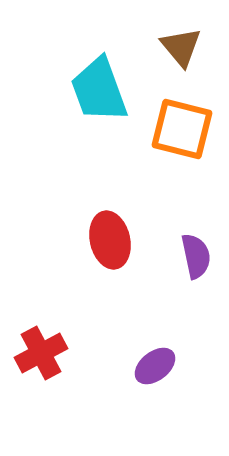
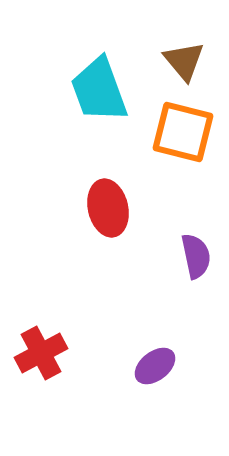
brown triangle: moved 3 px right, 14 px down
orange square: moved 1 px right, 3 px down
red ellipse: moved 2 px left, 32 px up
